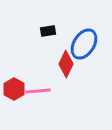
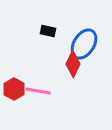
black rectangle: rotated 21 degrees clockwise
red diamond: moved 7 px right
pink line: rotated 15 degrees clockwise
